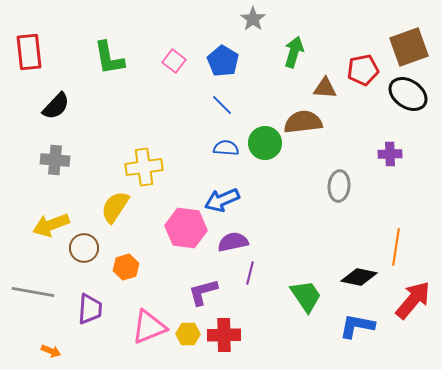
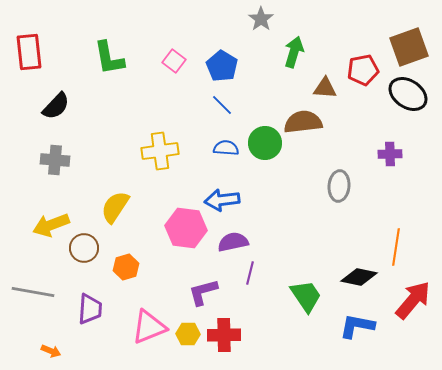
gray star: moved 8 px right
blue pentagon: moved 1 px left, 5 px down
yellow cross: moved 16 px right, 16 px up
blue arrow: rotated 16 degrees clockwise
